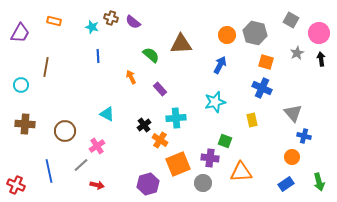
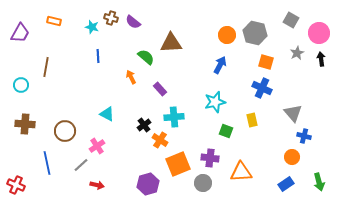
brown triangle at (181, 44): moved 10 px left, 1 px up
green semicircle at (151, 55): moved 5 px left, 2 px down
cyan cross at (176, 118): moved 2 px left, 1 px up
green square at (225, 141): moved 1 px right, 10 px up
blue line at (49, 171): moved 2 px left, 8 px up
